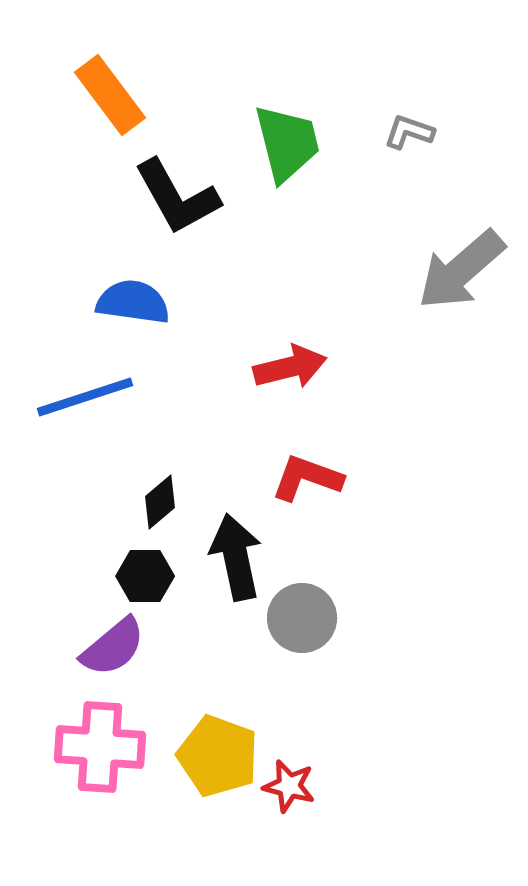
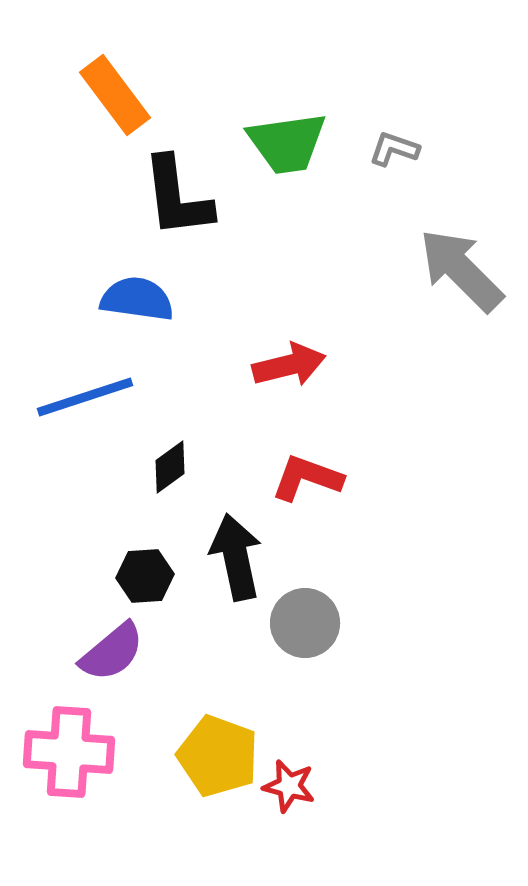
orange rectangle: moved 5 px right
gray L-shape: moved 15 px left, 17 px down
green trapezoid: rotated 96 degrees clockwise
black L-shape: rotated 22 degrees clockwise
gray arrow: rotated 86 degrees clockwise
blue semicircle: moved 4 px right, 3 px up
red arrow: moved 1 px left, 2 px up
black diamond: moved 10 px right, 35 px up; rotated 4 degrees clockwise
black hexagon: rotated 4 degrees counterclockwise
gray circle: moved 3 px right, 5 px down
purple semicircle: moved 1 px left, 5 px down
pink cross: moved 31 px left, 5 px down
